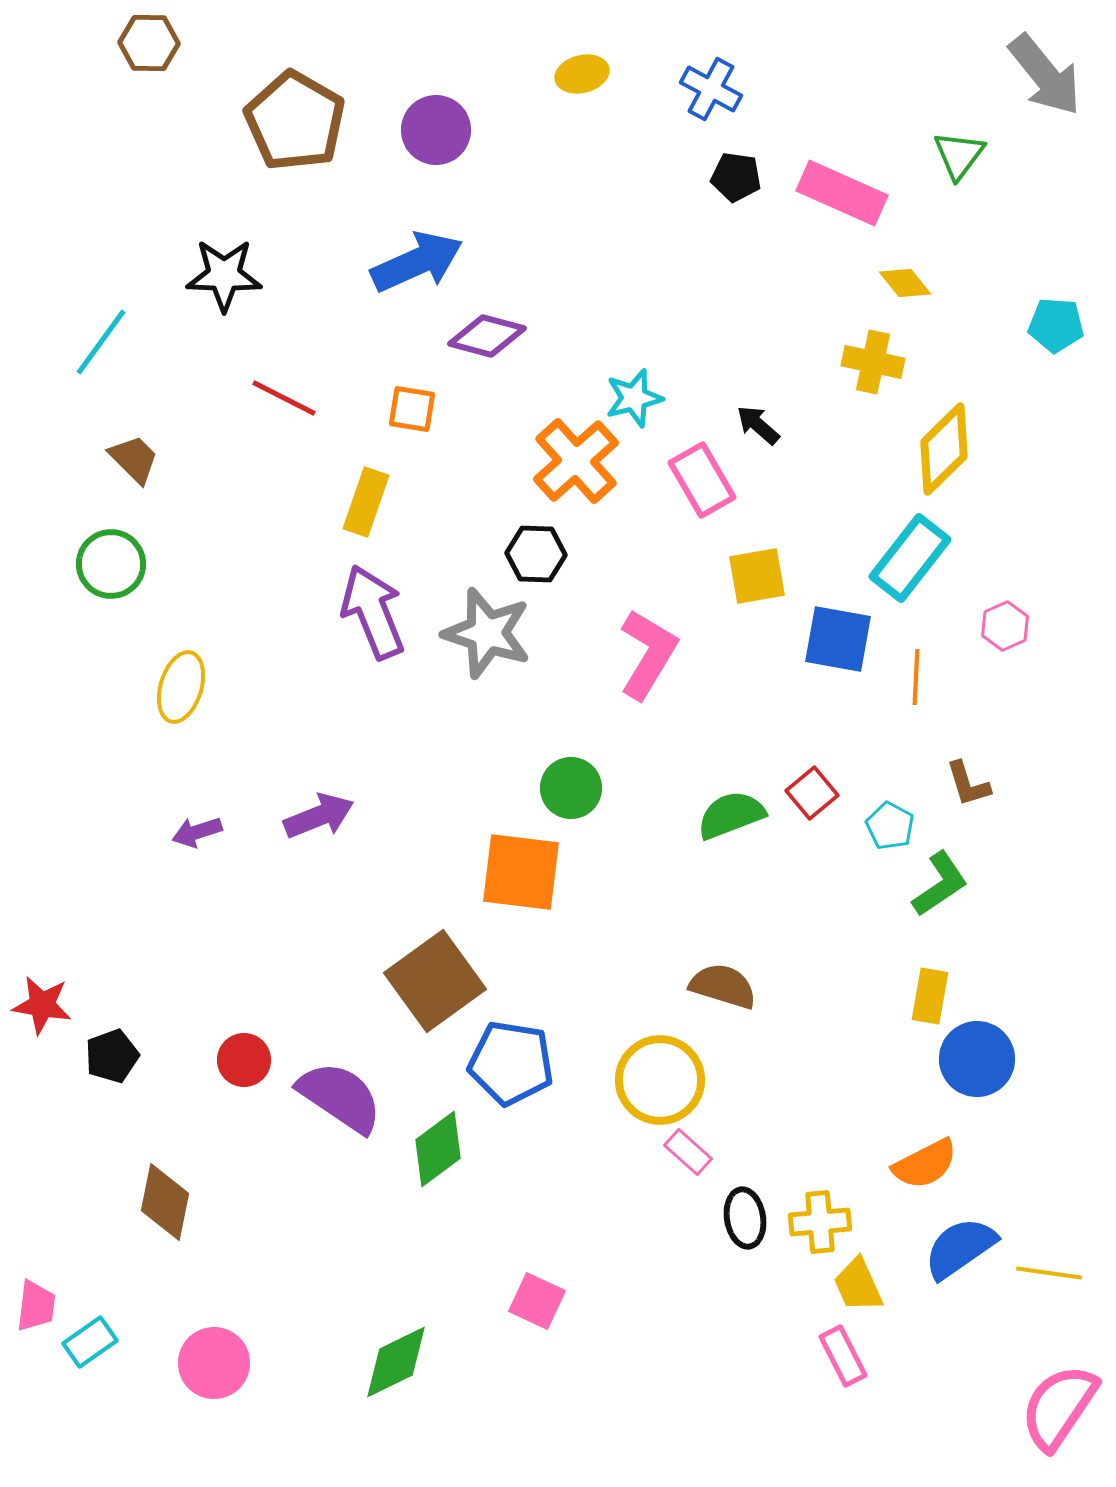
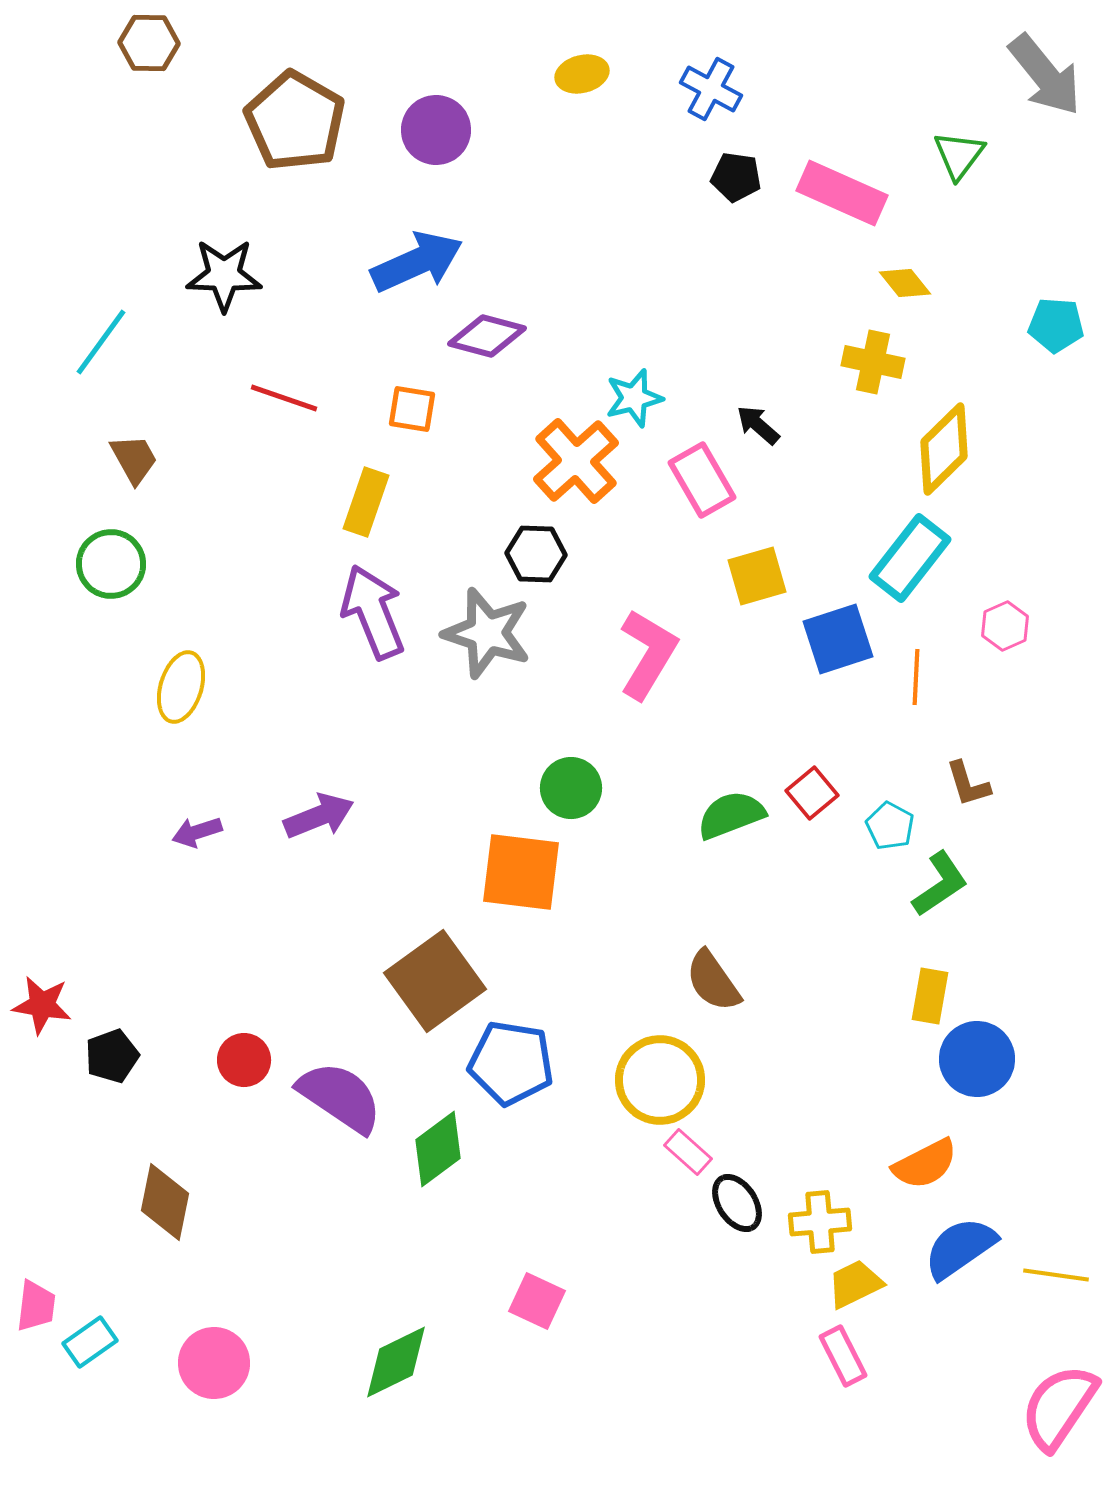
red line at (284, 398): rotated 8 degrees counterclockwise
brown trapezoid at (134, 459): rotated 16 degrees clockwise
yellow square at (757, 576): rotated 6 degrees counterclockwise
blue square at (838, 639): rotated 28 degrees counterclockwise
brown semicircle at (723, 986): moved 10 px left, 5 px up; rotated 142 degrees counterclockwise
black ellipse at (745, 1218): moved 8 px left, 15 px up; rotated 24 degrees counterclockwise
yellow line at (1049, 1273): moved 7 px right, 2 px down
yellow trapezoid at (858, 1285): moved 3 px left, 1 px up; rotated 88 degrees clockwise
